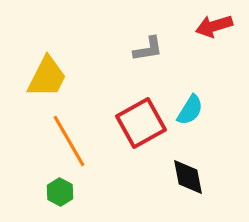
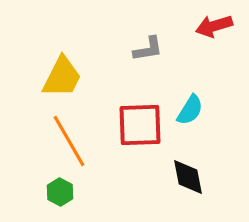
yellow trapezoid: moved 15 px right
red square: moved 1 px left, 2 px down; rotated 27 degrees clockwise
